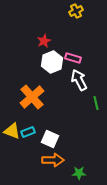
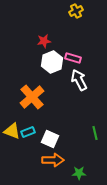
red star: rotated 16 degrees clockwise
green line: moved 1 px left, 30 px down
